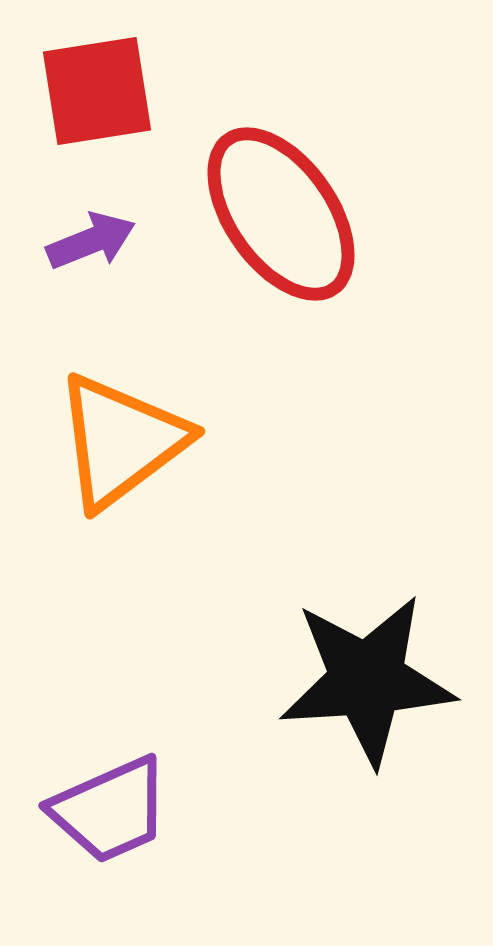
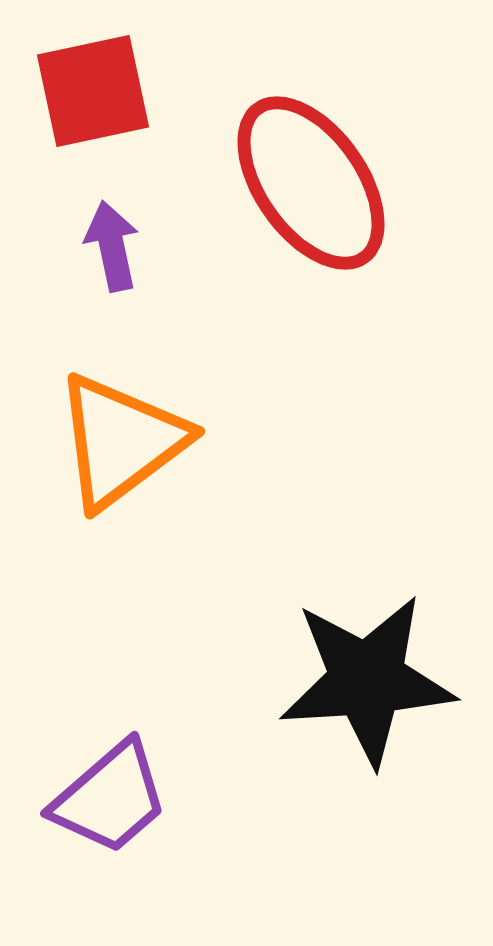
red square: moved 4 px left; rotated 3 degrees counterclockwise
red ellipse: moved 30 px right, 31 px up
purple arrow: moved 21 px right, 5 px down; rotated 80 degrees counterclockwise
purple trapezoid: moved 12 px up; rotated 17 degrees counterclockwise
